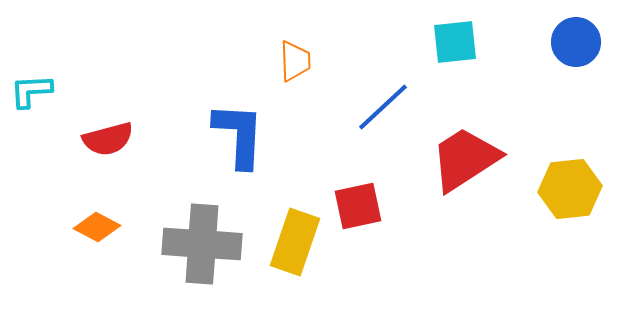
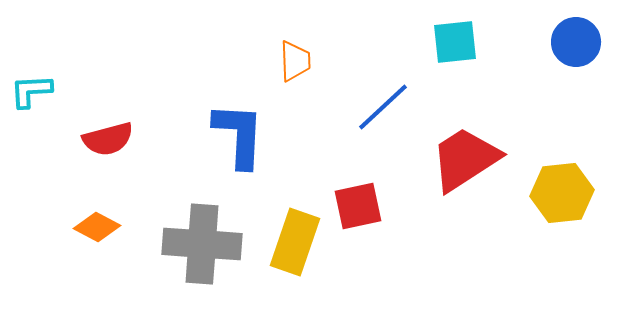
yellow hexagon: moved 8 px left, 4 px down
